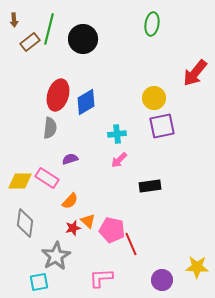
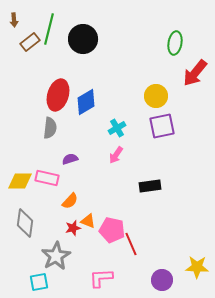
green ellipse: moved 23 px right, 19 px down
yellow circle: moved 2 px right, 2 px up
cyan cross: moved 6 px up; rotated 24 degrees counterclockwise
pink arrow: moved 3 px left, 5 px up; rotated 12 degrees counterclockwise
pink rectangle: rotated 20 degrees counterclockwise
orange triangle: rotated 21 degrees counterclockwise
